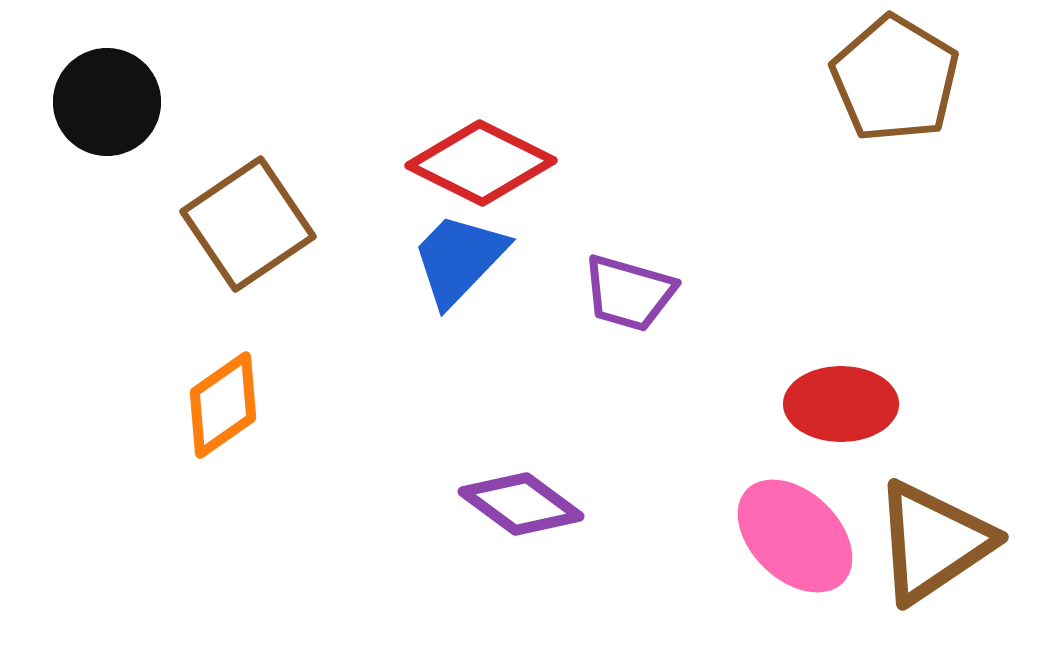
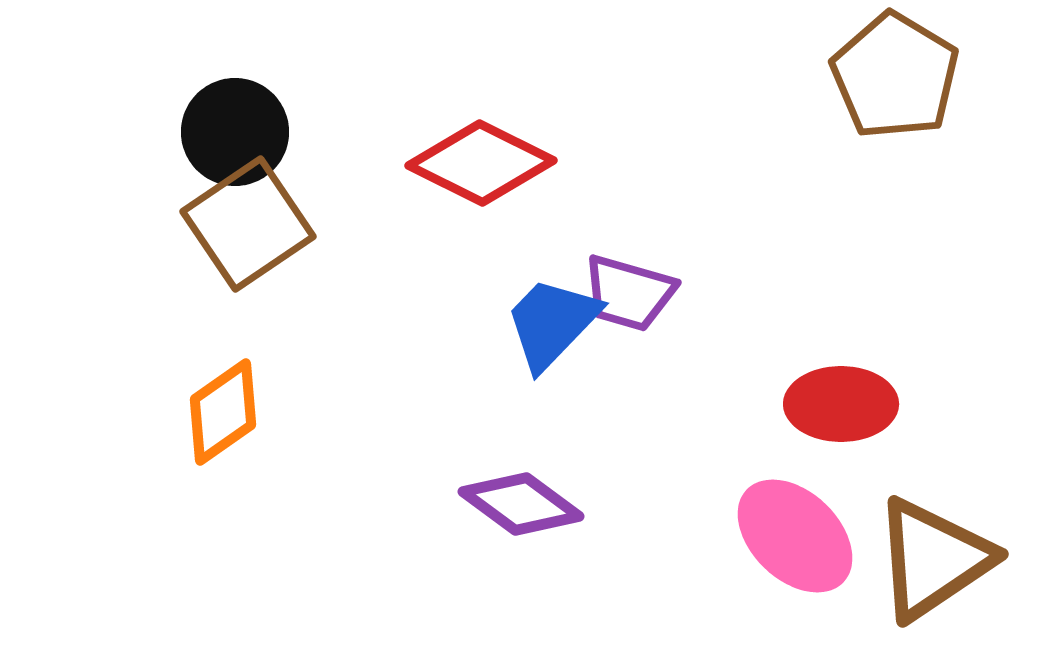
brown pentagon: moved 3 px up
black circle: moved 128 px right, 30 px down
blue trapezoid: moved 93 px right, 64 px down
orange diamond: moved 7 px down
brown triangle: moved 17 px down
